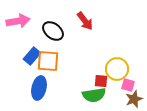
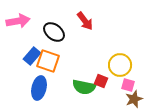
black ellipse: moved 1 px right, 1 px down
orange square: rotated 15 degrees clockwise
yellow circle: moved 3 px right, 4 px up
red square: rotated 16 degrees clockwise
green semicircle: moved 10 px left, 8 px up; rotated 20 degrees clockwise
